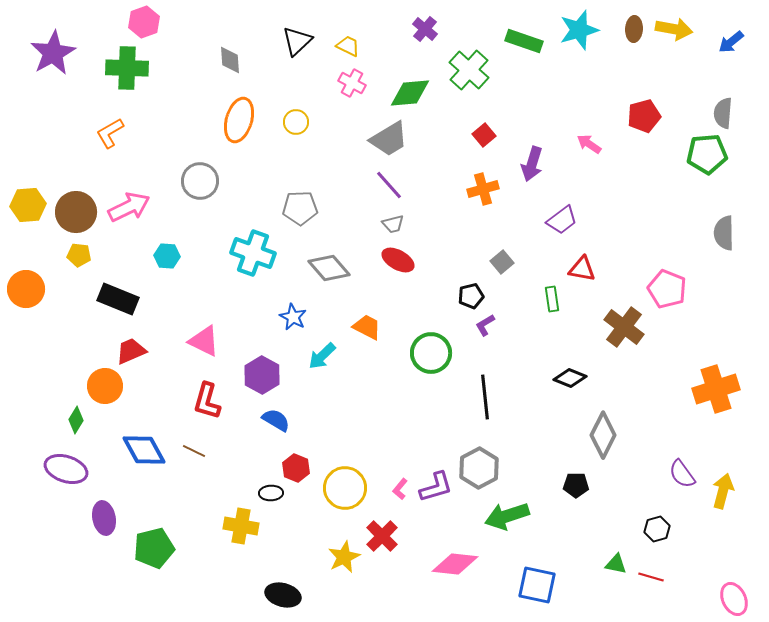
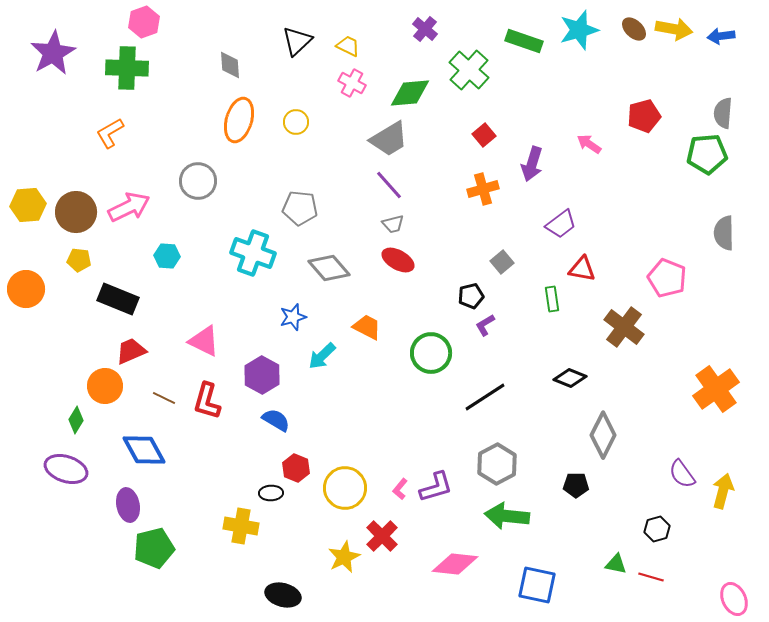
brown ellipse at (634, 29): rotated 50 degrees counterclockwise
blue arrow at (731, 42): moved 10 px left, 6 px up; rotated 32 degrees clockwise
gray diamond at (230, 60): moved 5 px down
gray circle at (200, 181): moved 2 px left
gray pentagon at (300, 208): rotated 8 degrees clockwise
purple trapezoid at (562, 220): moved 1 px left, 4 px down
yellow pentagon at (79, 255): moved 5 px down
pink pentagon at (667, 289): moved 11 px up
blue star at (293, 317): rotated 28 degrees clockwise
orange cross at (716, 389): rotated 18 degrees counterclockwise
black line at (485, 397): rotated 63 degrees clockwise
brown line at (194, 451): moved 30 px left, 53 px up
gray hexagon at (479, 468): moved 18 px right, 4 px up
green arrow at (507, 516): rotated 24 degrees clockwise
purple ellipse at (104, 518): moved 24 px right, 13 px up
